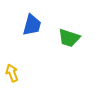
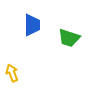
blue trapezoid: rotated 15 degrees counterclockwise
